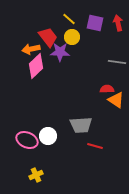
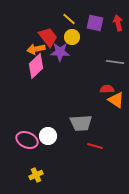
orange arrow: moved 5 px right
gray line: moved 2 px left
gray trapezoid: moved 2 px up
